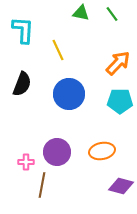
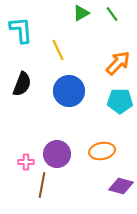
green triangle: rotated 42 degrees counterclockwise
cyan L-shape: moved 2 px left; rotated 8 degrees counterclockwise
blue circle: moved 3 px up
purple circle: moved 2 px down
